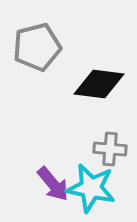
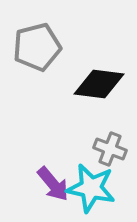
gray cross: rotated 16 degrees clockwise
